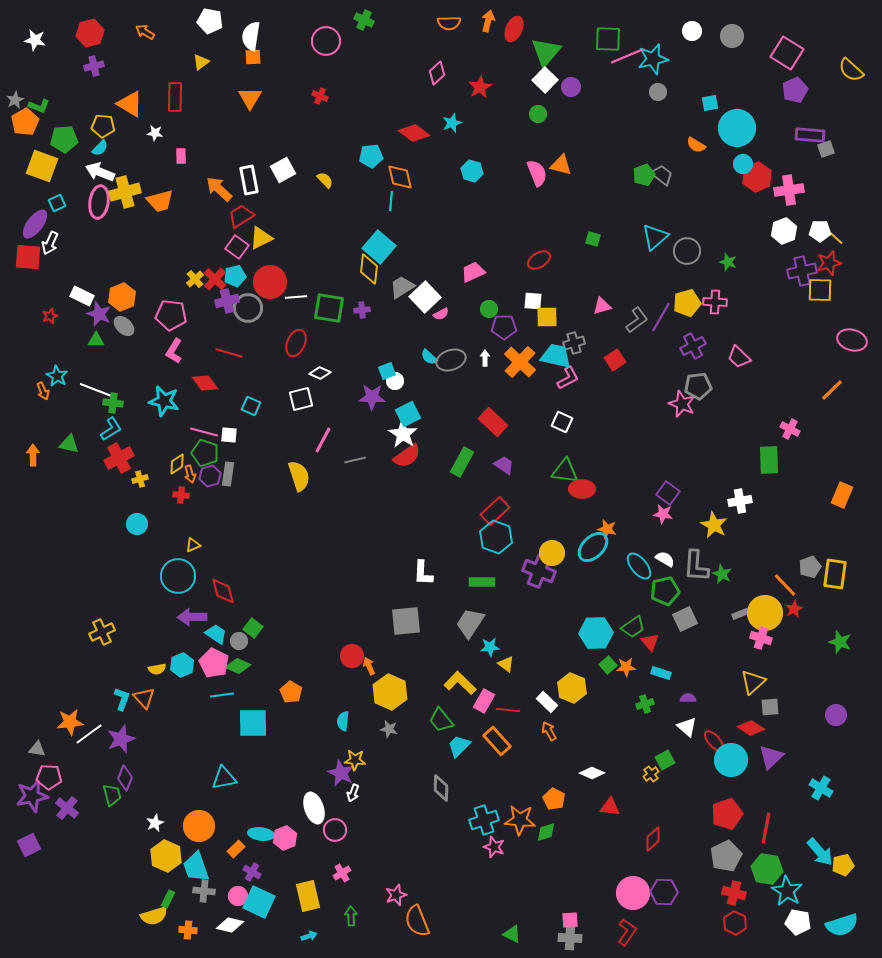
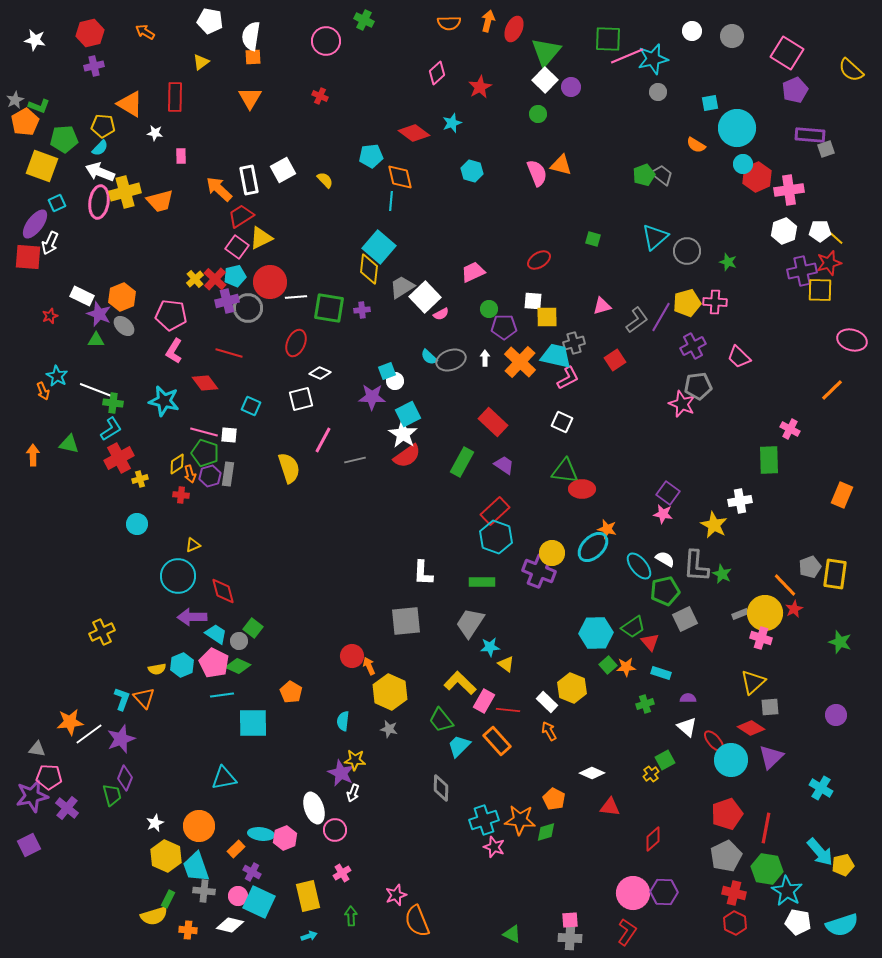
yellow semicircle at (299, 476): moved 10 px left, 8 px up
